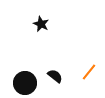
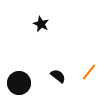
black semicircle: moved 3 px right
black circle: moved 6 px left
